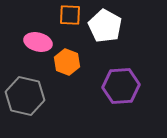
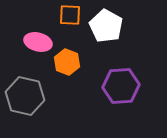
white pentagon: moved 1 px right
